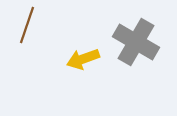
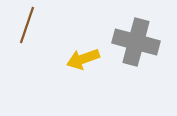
gray cross: rotated 15 degrees counterclockwise
